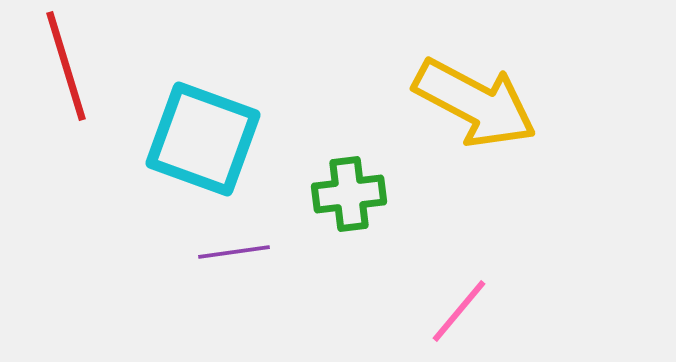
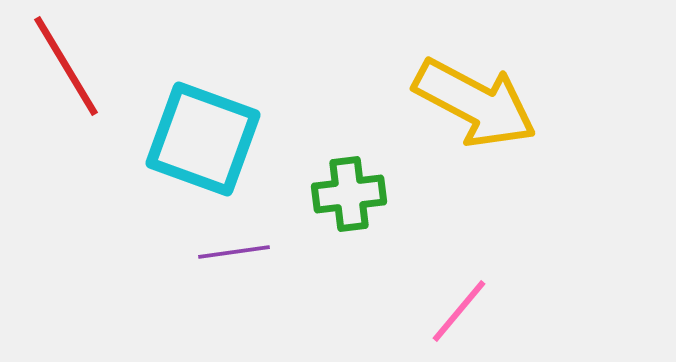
red line: rotated 14 degrees counterclockwise
